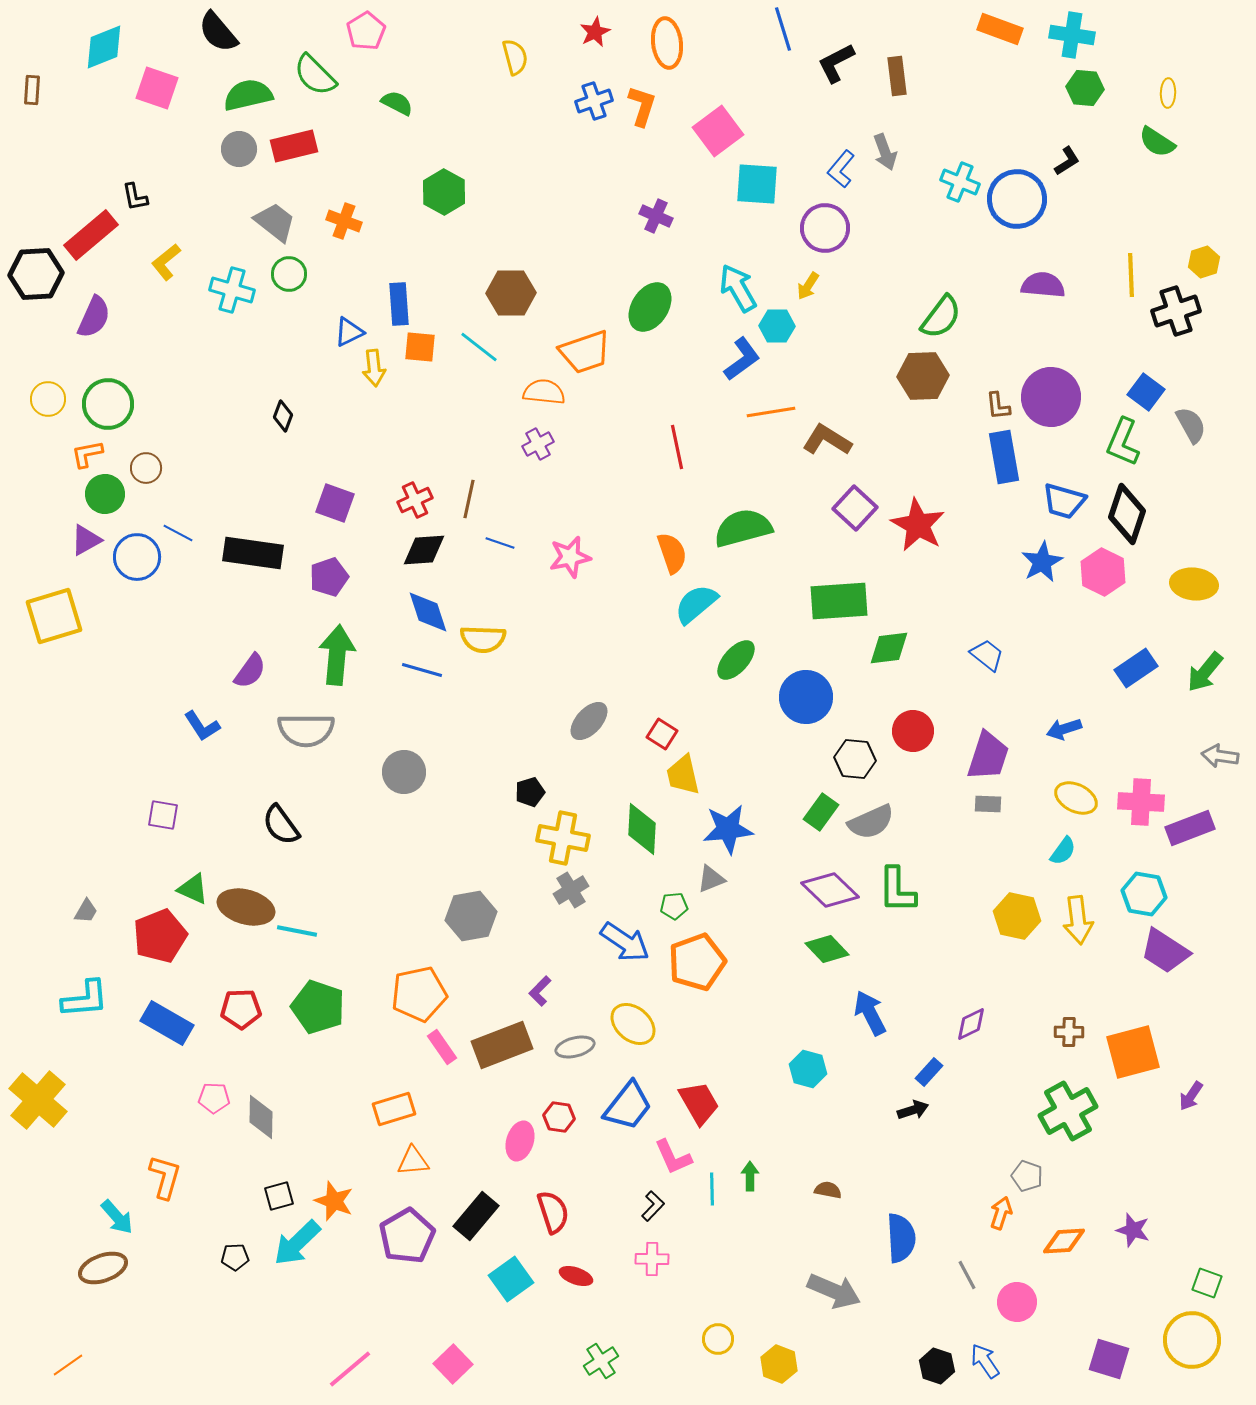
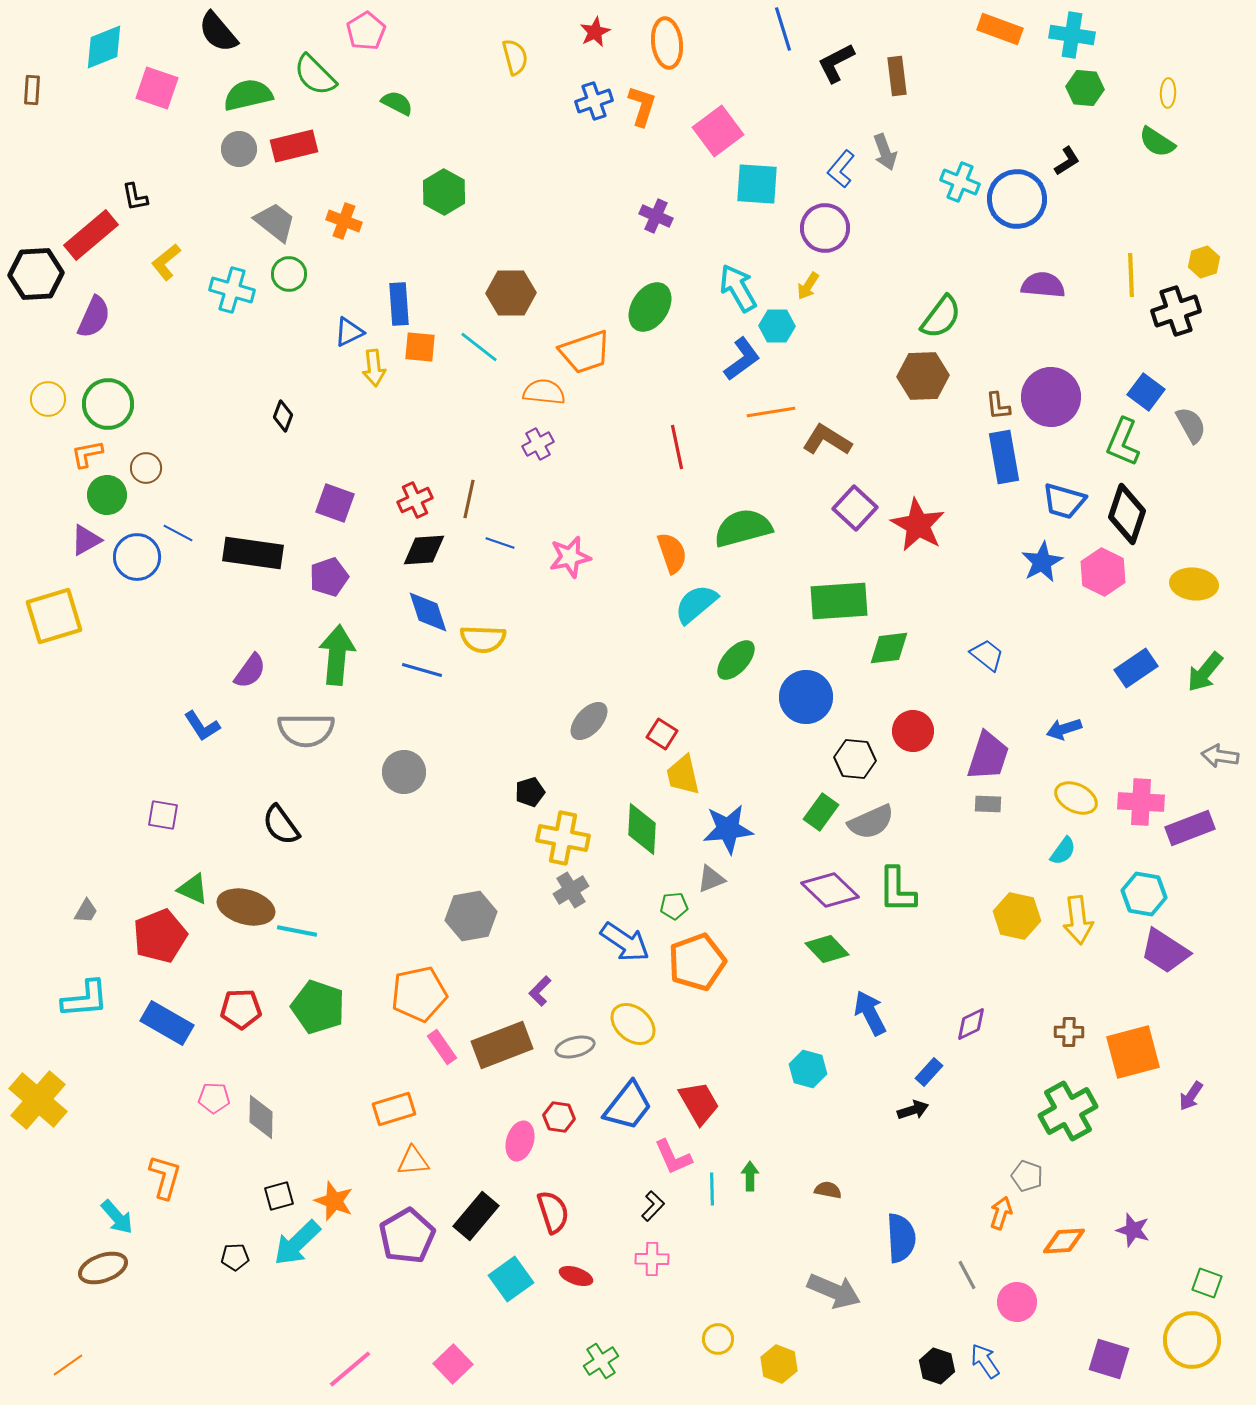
green circle at (105, 494): moved 2 px right, 1 px down
